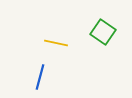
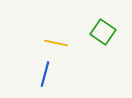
blue line: moved 5 px right, 3 px up
